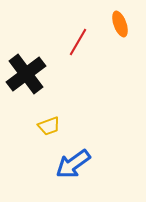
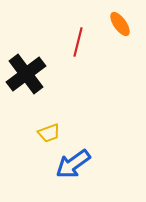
orange ellipse: rotated 15 degrees counterclockwise
red line: rotated 16 degrees counterclockwise
yellow trapezoid: moved 7 px down
